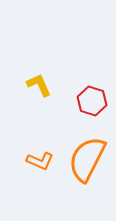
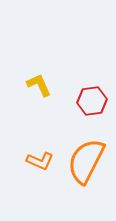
red hexagon: rotated 24 degrees counterclockwise
orange semicircle: moved 1 px left, 2 px down
